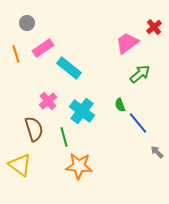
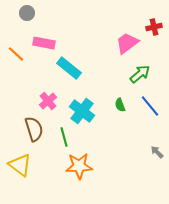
gray circle: moved 10 px up
red cross: rotated 28 degrees clockwise
pink rectangle: moved 1 px right, 5 px up; rotated 45 degrees clockwise
orange line: rotated 30 degrees counterclockwise
blue line: moved 12 px right, 17 px up
orange star: rotated 8 degrees counterclockwise
